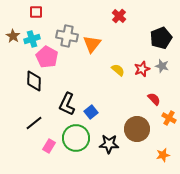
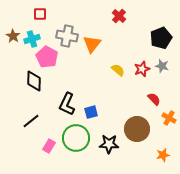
red square: moved 4 px right, 2 px down
blue square: rotated 24 degrees clockwise
black line: moved 3 px left, 2 px up
